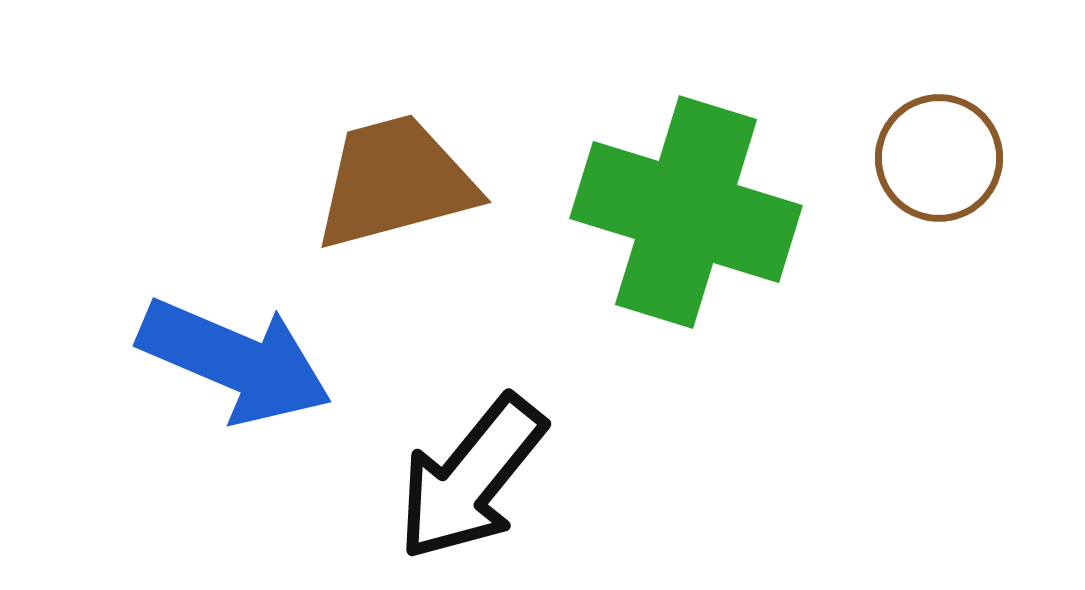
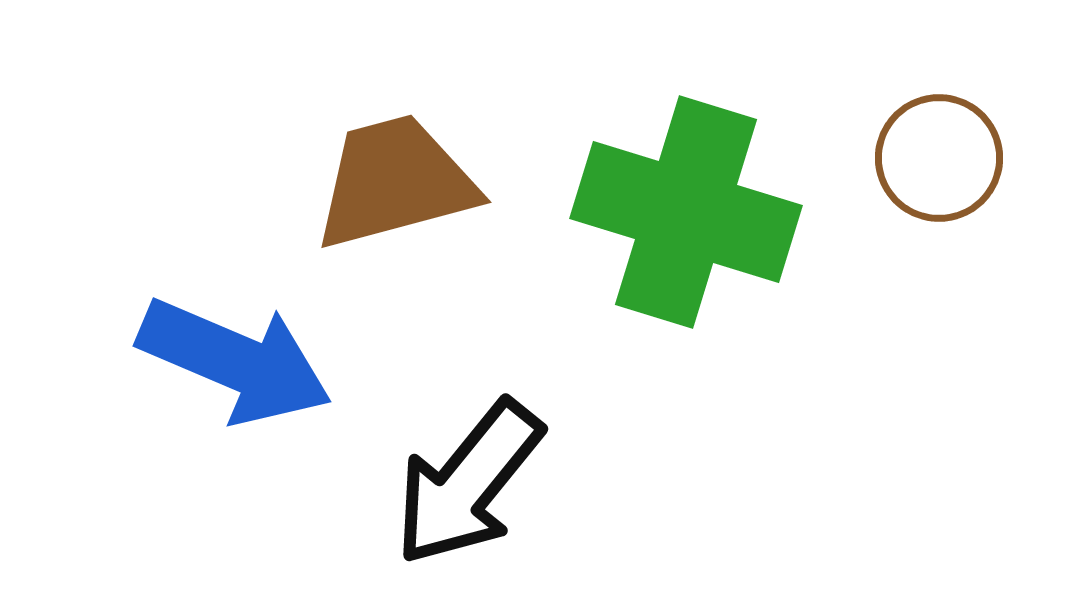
black arrow: moved 3 px left, 5 px down
